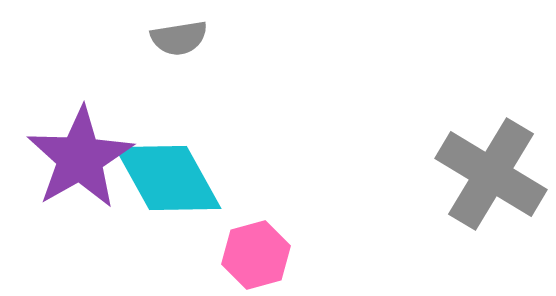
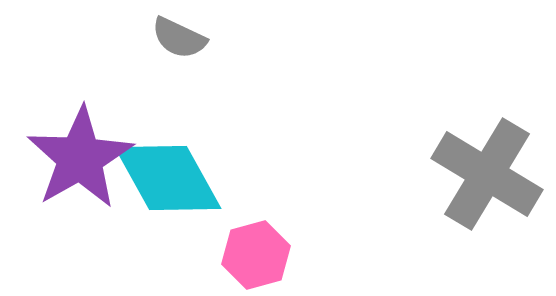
gray semicircle: rotated 34 degrees clockwise
gray cross: moved 4 px left
